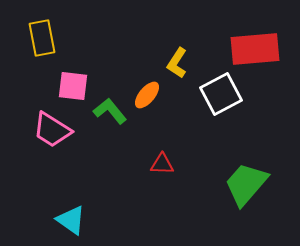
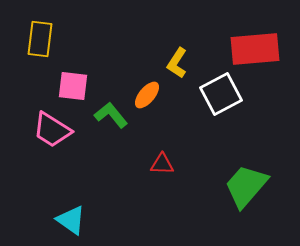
yellow rectangle: moved 2 px left, 1 px down; rotated 18 degrees clockwise
green L-shape: moved 1 px right, 4 px down
green trapezoid: moved 2 px down
